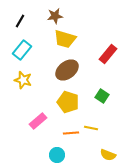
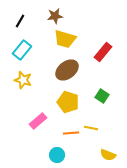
red rectangle: moved 5 px left, 2 px up
